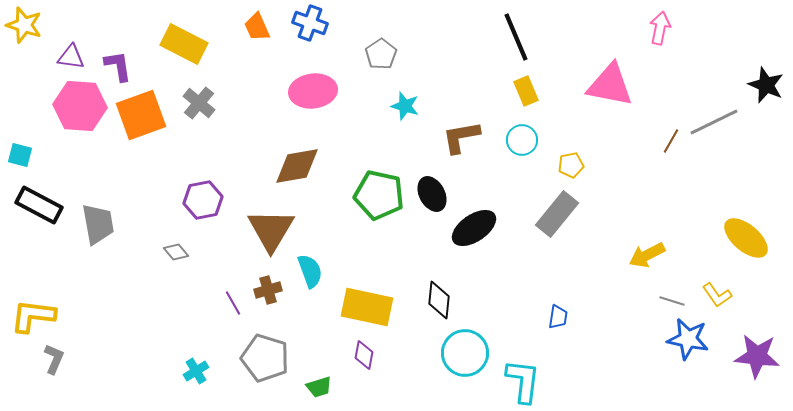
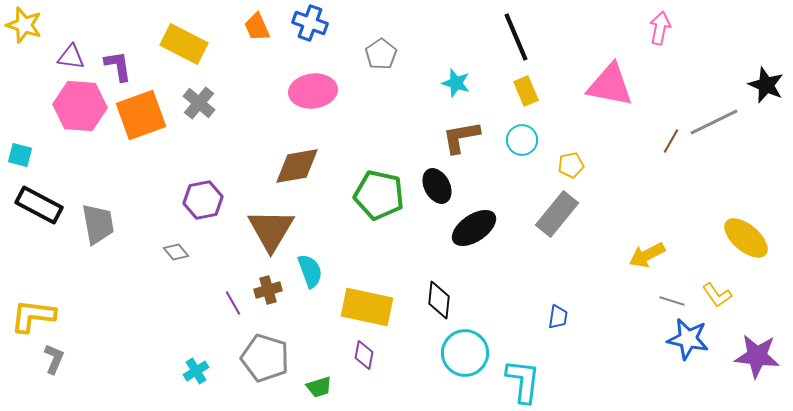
cyan star at (405, 106): moved 51 px right, 23 px up
black ellipse at (432, 194): moved 5 px right, 8 px up
